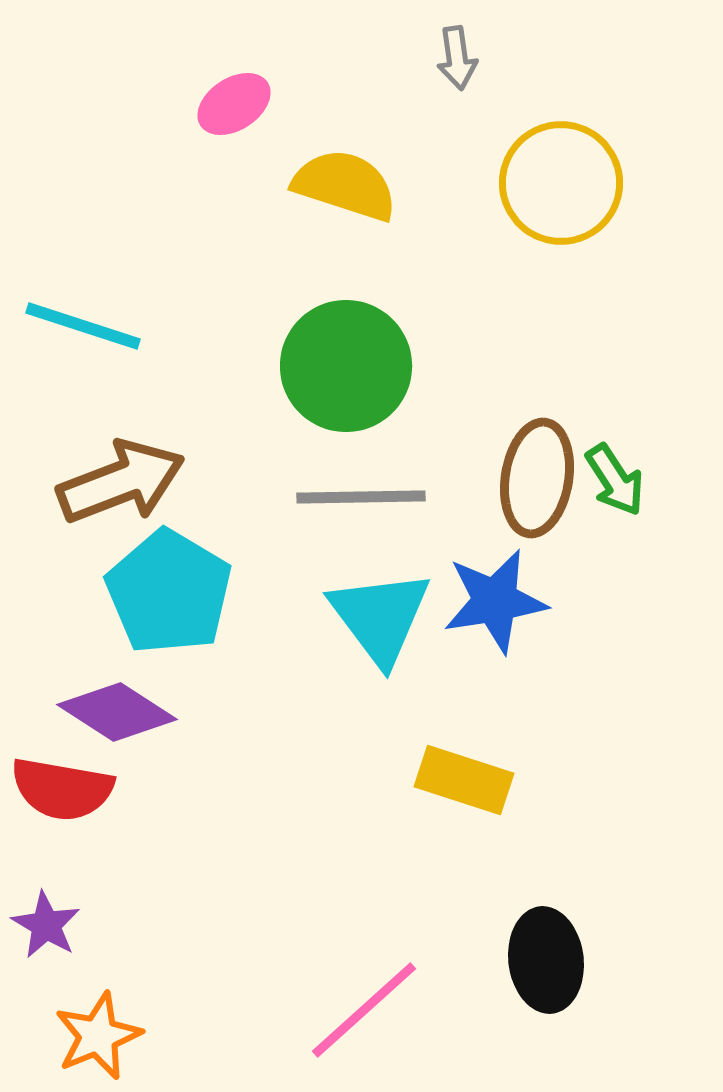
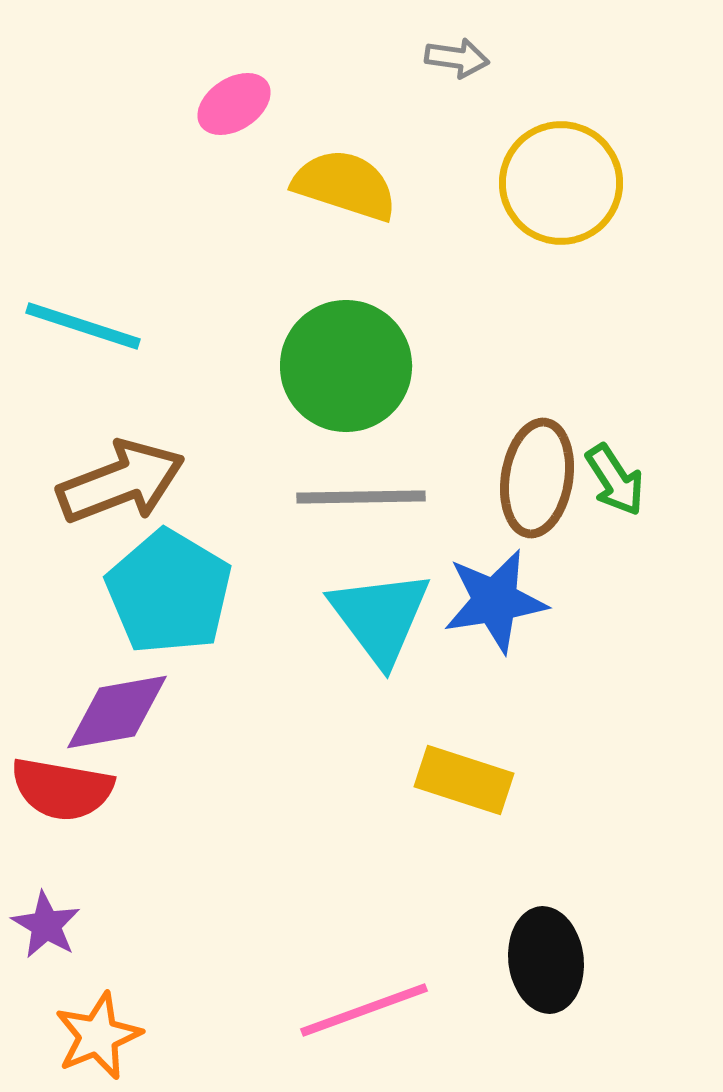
gray arrow: rotated 74 degrees counterclockwise
purple diamond: rotated 43 degrees counterclockwise
pink line: rotated 22 degrees clockwise
